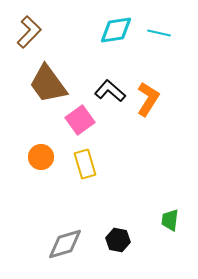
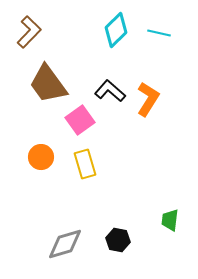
cyan diamond: rotated 36 degrees counterclockwise
